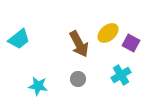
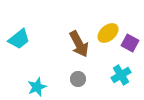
purple square: moved 1 px left
cyan star: moved 1 px left, 1 px down; rotated 30 degrees counterclockwise
